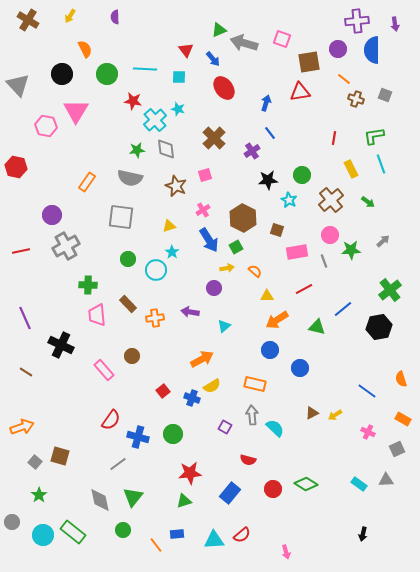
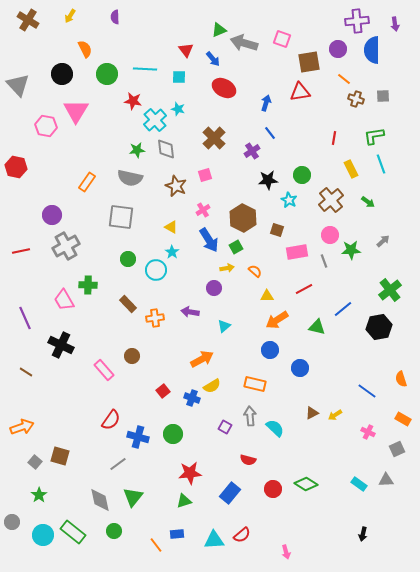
red ellipse at (224, 88): rotated 25 degrees counterclockwise
gray square at (385, 95): moved 2 px left, 1 px down; rotated 24 degrees counterclockwise
yellow triangle at (169, 226): moved 2 px right, 1 px down; rotated 48 degrees clockwise
pink trapezoid at (97, 315): moved 33 px left, 15 px up; rotated 25 degrees counterclockwise
gray arrow at (252, 415): moved 2 px left, 1 px down
green circle at (123, 530): moved 9 px left, 1 px down
